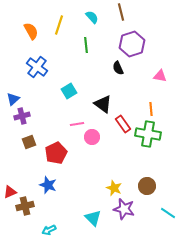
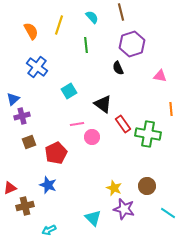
orange line: moved 20 px right
red triangle: moved 4 px up
